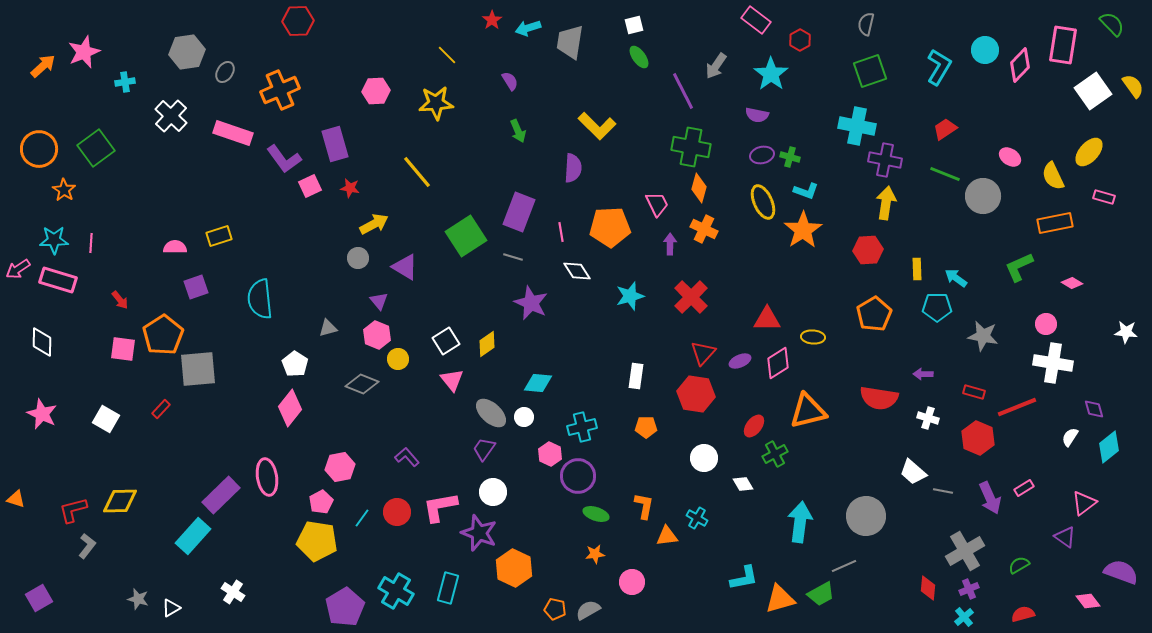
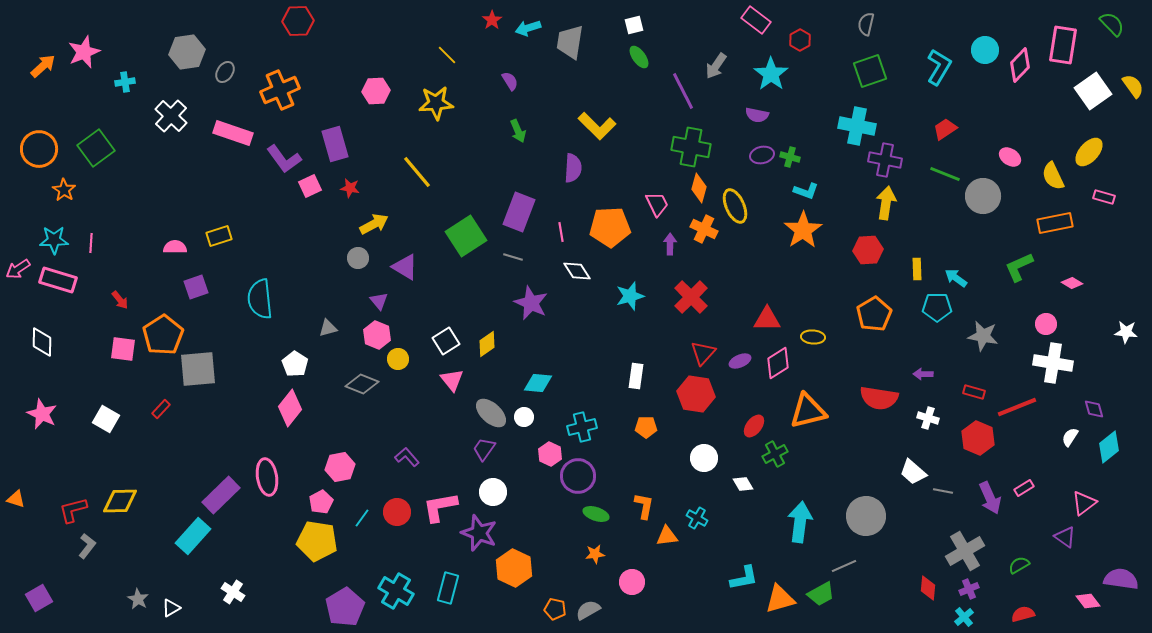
yellow ellipse at (763, 202): moved 28 px left, 4 px down
purple semicircle at (1121, 572): moved 7 px down; rotated 12 degrees counterclockwise
gray star at (138, 599): rotated 15 degrees clockwise
